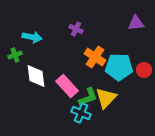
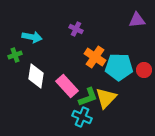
purple triangle: moved 1 px right, 3 px up
white diamond: rotated 15 degrees clockwise
cyan cross: moved 1 px right, 4 px down
